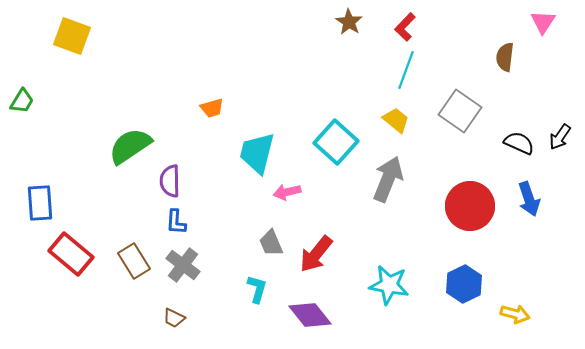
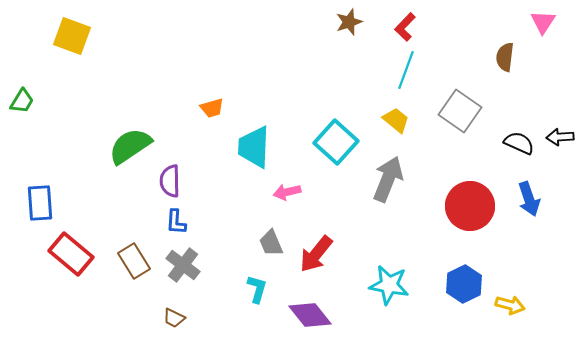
brown star: rotated 20 degrees clockwise
black arrow: rotated 52 degrees clockwise
cyan trapezoid: moved 3 px left, 6 px up; rotated 12 degrees counterclockwise
yellow arrow: moved 5 px left, 9 px up
